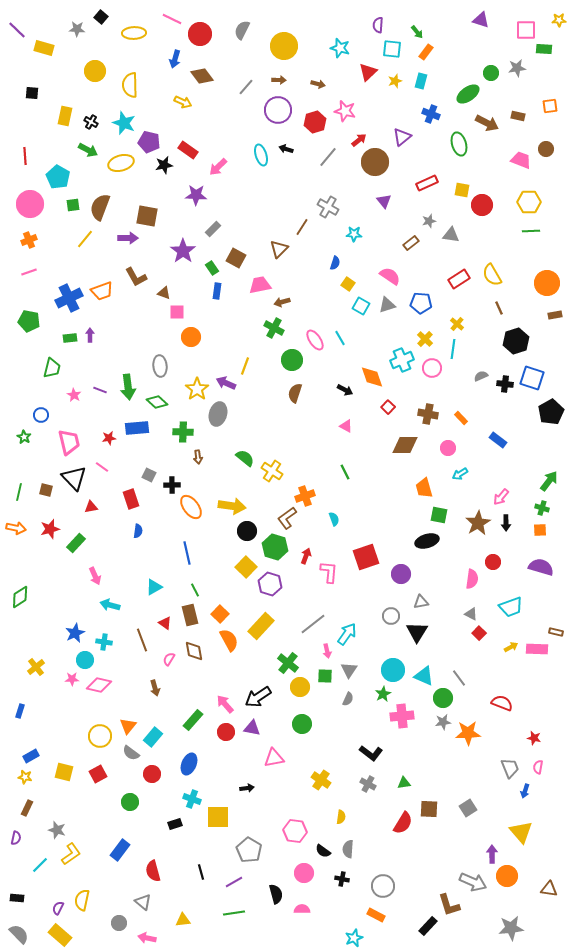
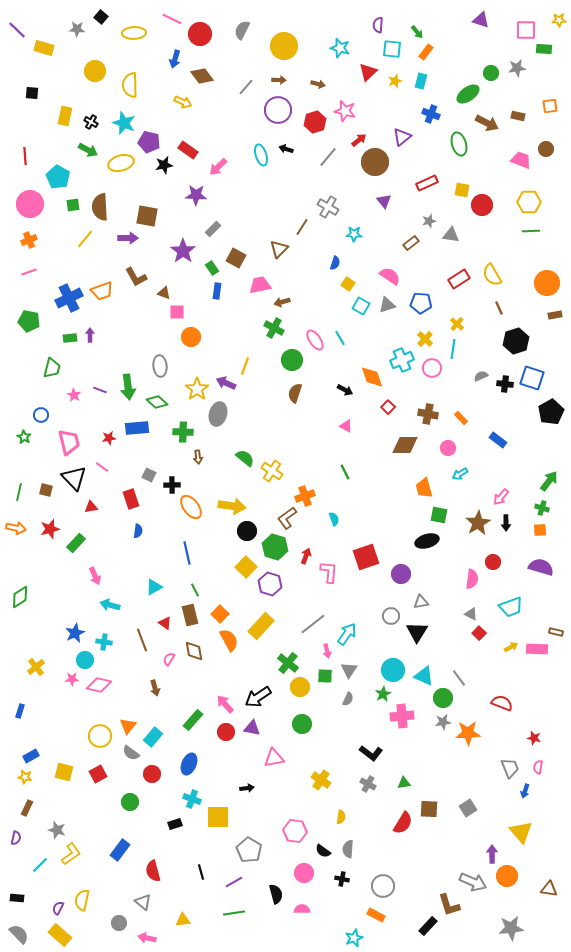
brown semicircle at (100, 207): rotated 24 degrees counterclockwise
